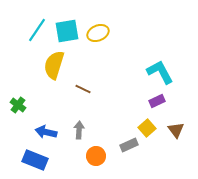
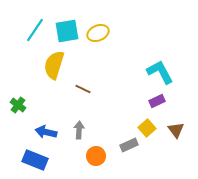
cyan line: moved 2 px left
